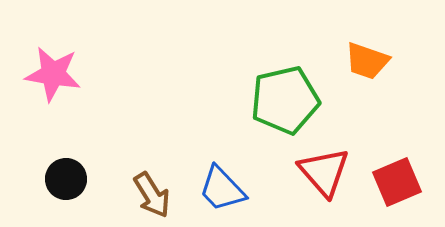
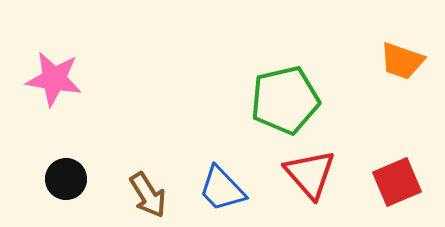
orange trapezoid: moved 35 px right
pink star: moved 1 px right, 5 px down
red triangle: moved 14 px left, 2 px down
brown arrow: moved 4 px left
